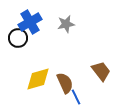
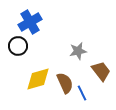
gray star: moved 12 px right, 27 px down
black circle: moved 8 px down
blue line: moved 6 px right, 4 px up
